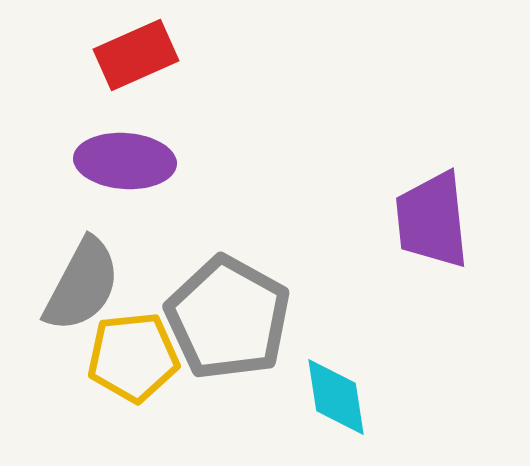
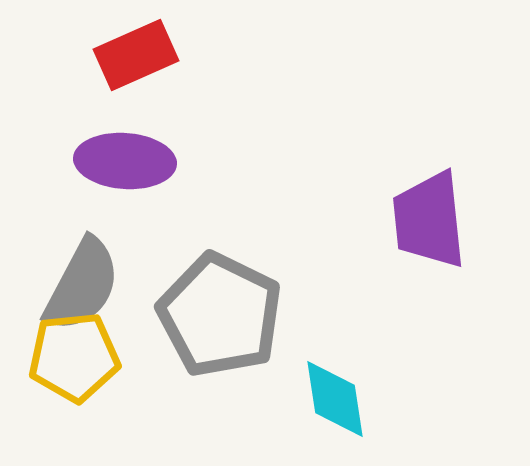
purple trapezoid: moved 3 px left
gray pentagon: moved 8 px left, 3 px up; rotated 3 degrees counterclockwise
yellow pentagon: moved 59 px left
cyan diamond: moved 1 px left, 2 px down
